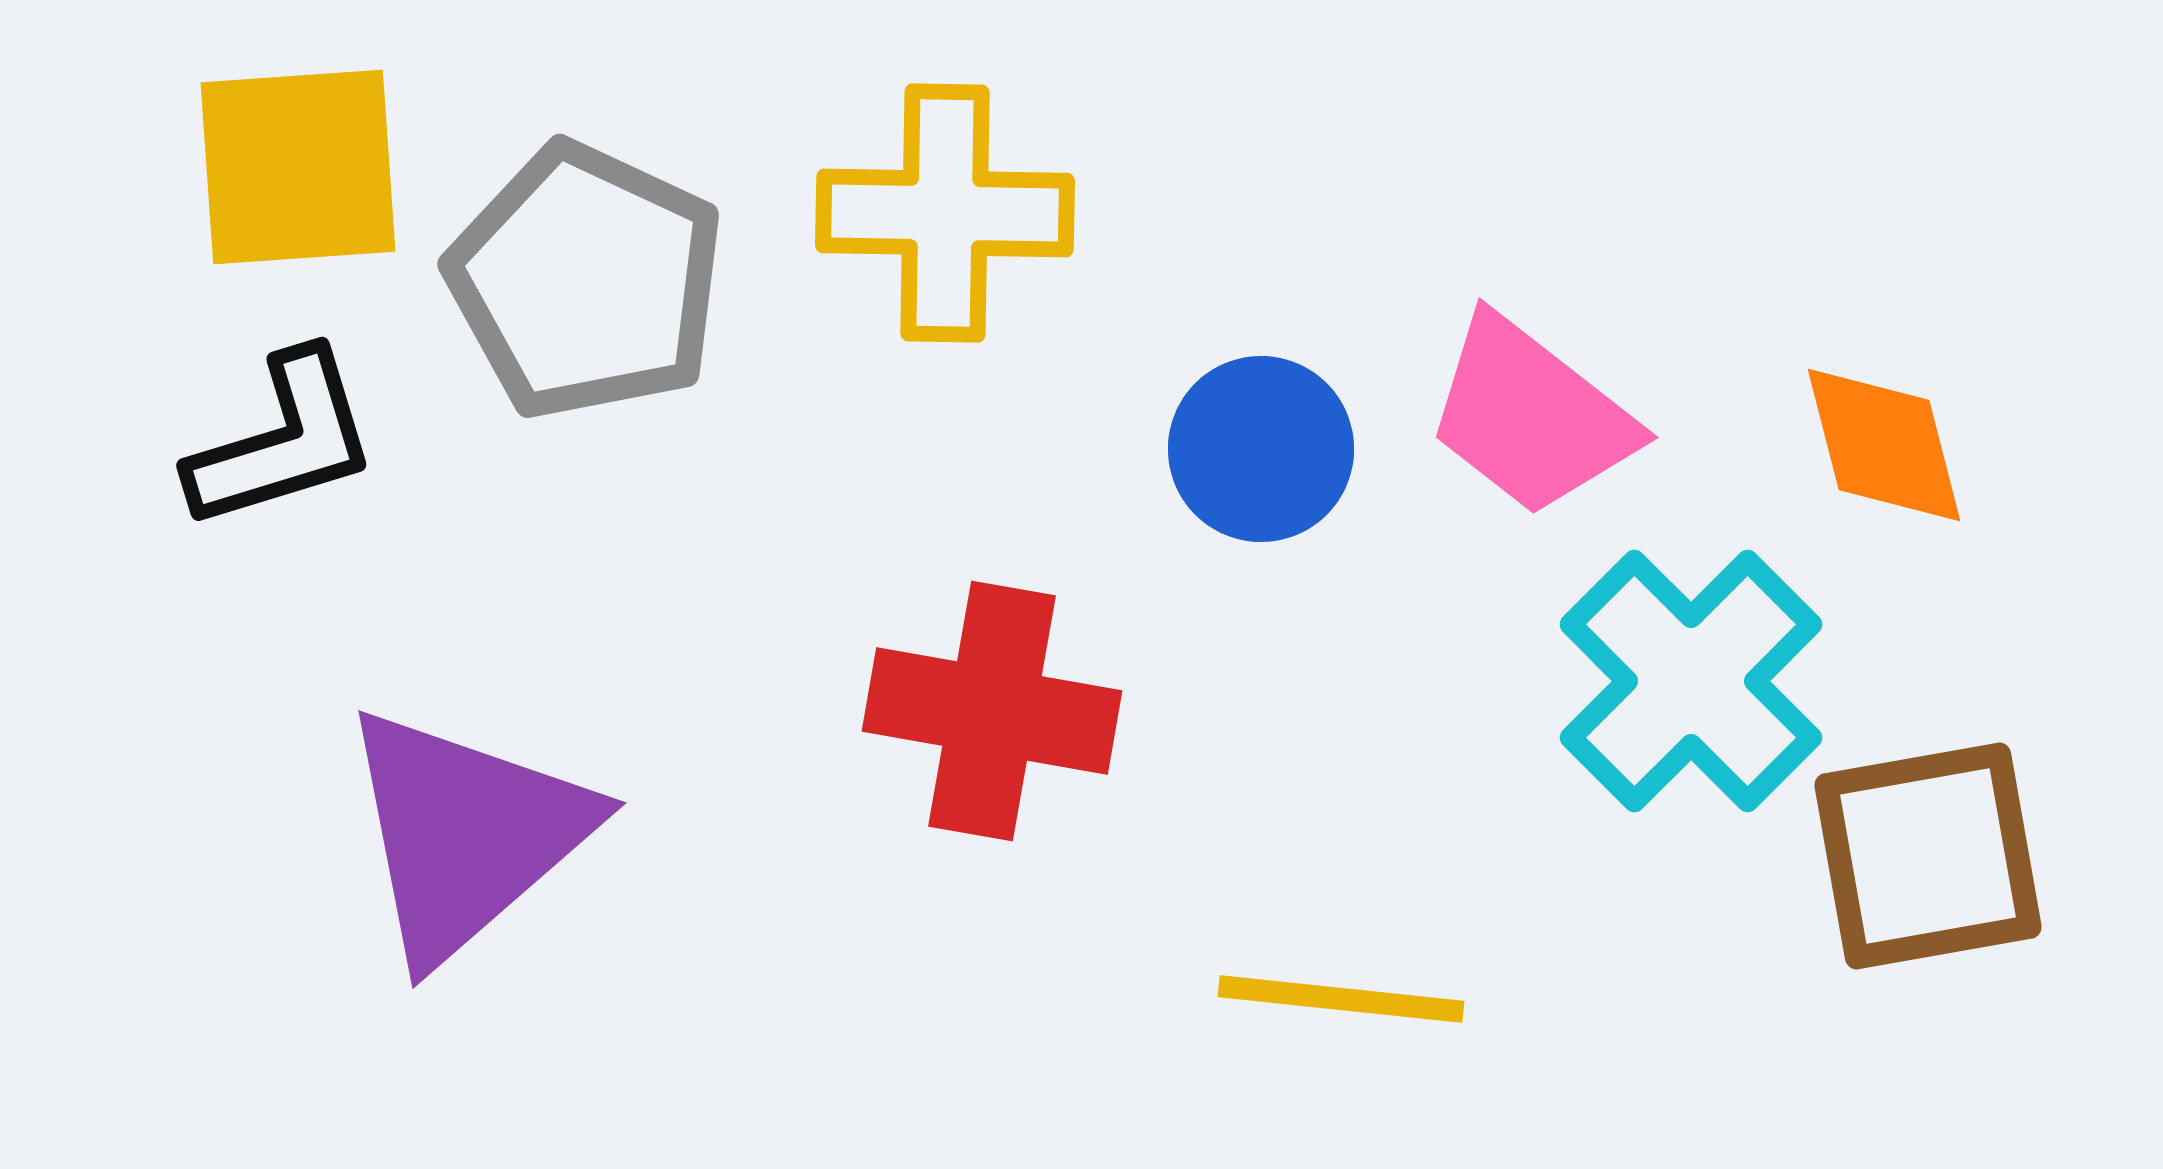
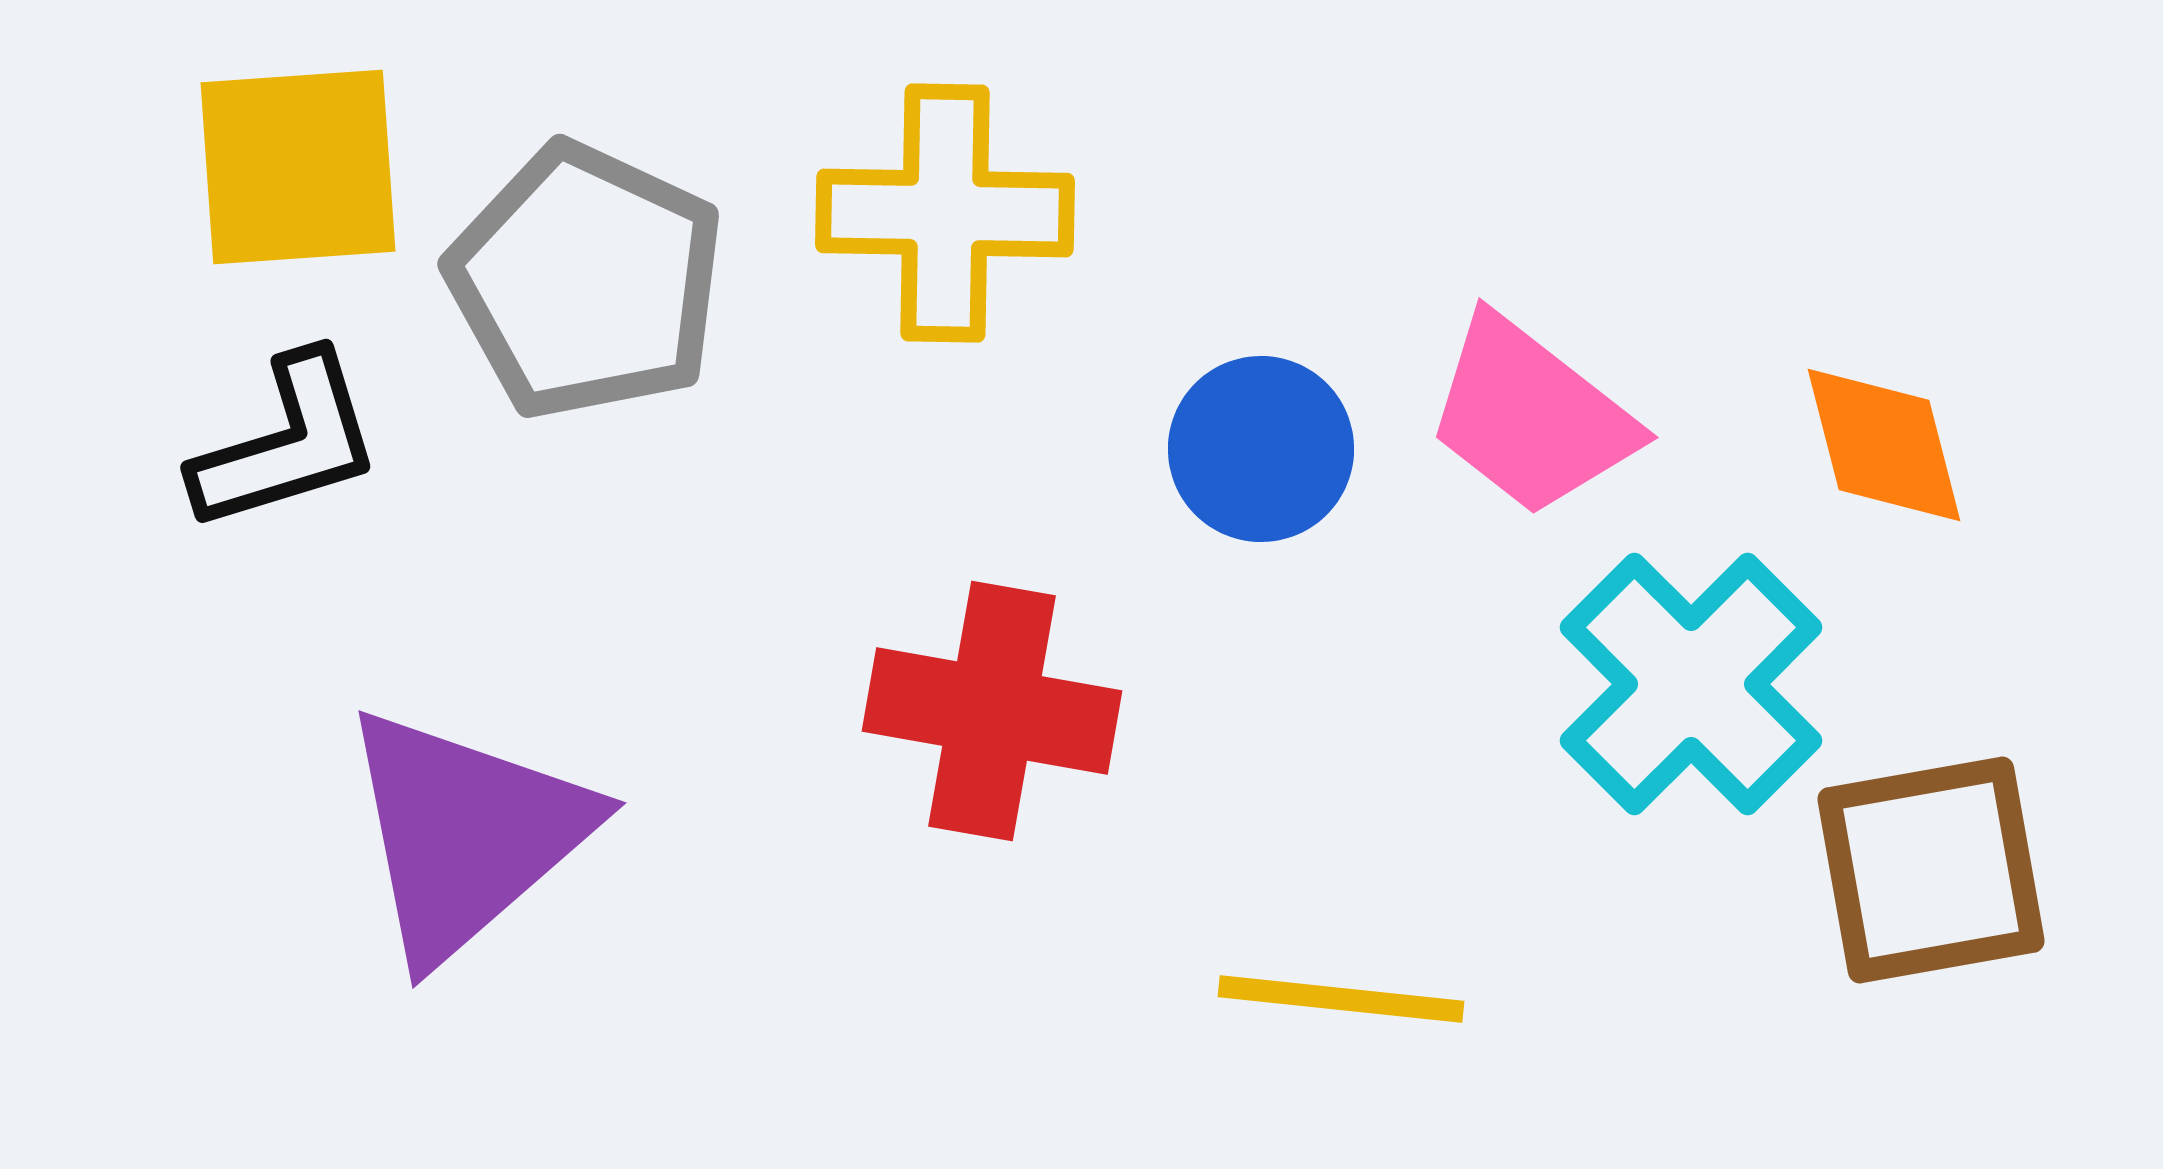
black L-shape: moved 4 px right, 2 px down
cyan cross: moved 3 px down
brown square: moved 3 px right, 14 px down
